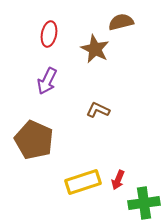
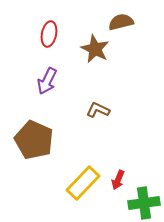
yellow rectangle: moved 1 px down; rotated 28 degrees counterclockwise
